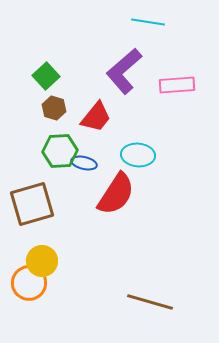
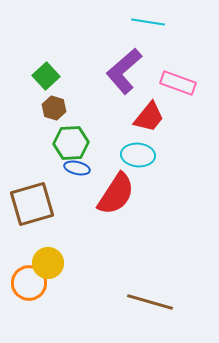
pink rectangle: moved 1 px right, 2 px up; rotated 24 degrees clockwise
red trapezoid: moved 53 px right
green hexagon: moved 11 px right, 8 px up
blue ellipse: moved 7 px left, 5 px down
yellow circle: moved 6 px right, 2 px down
